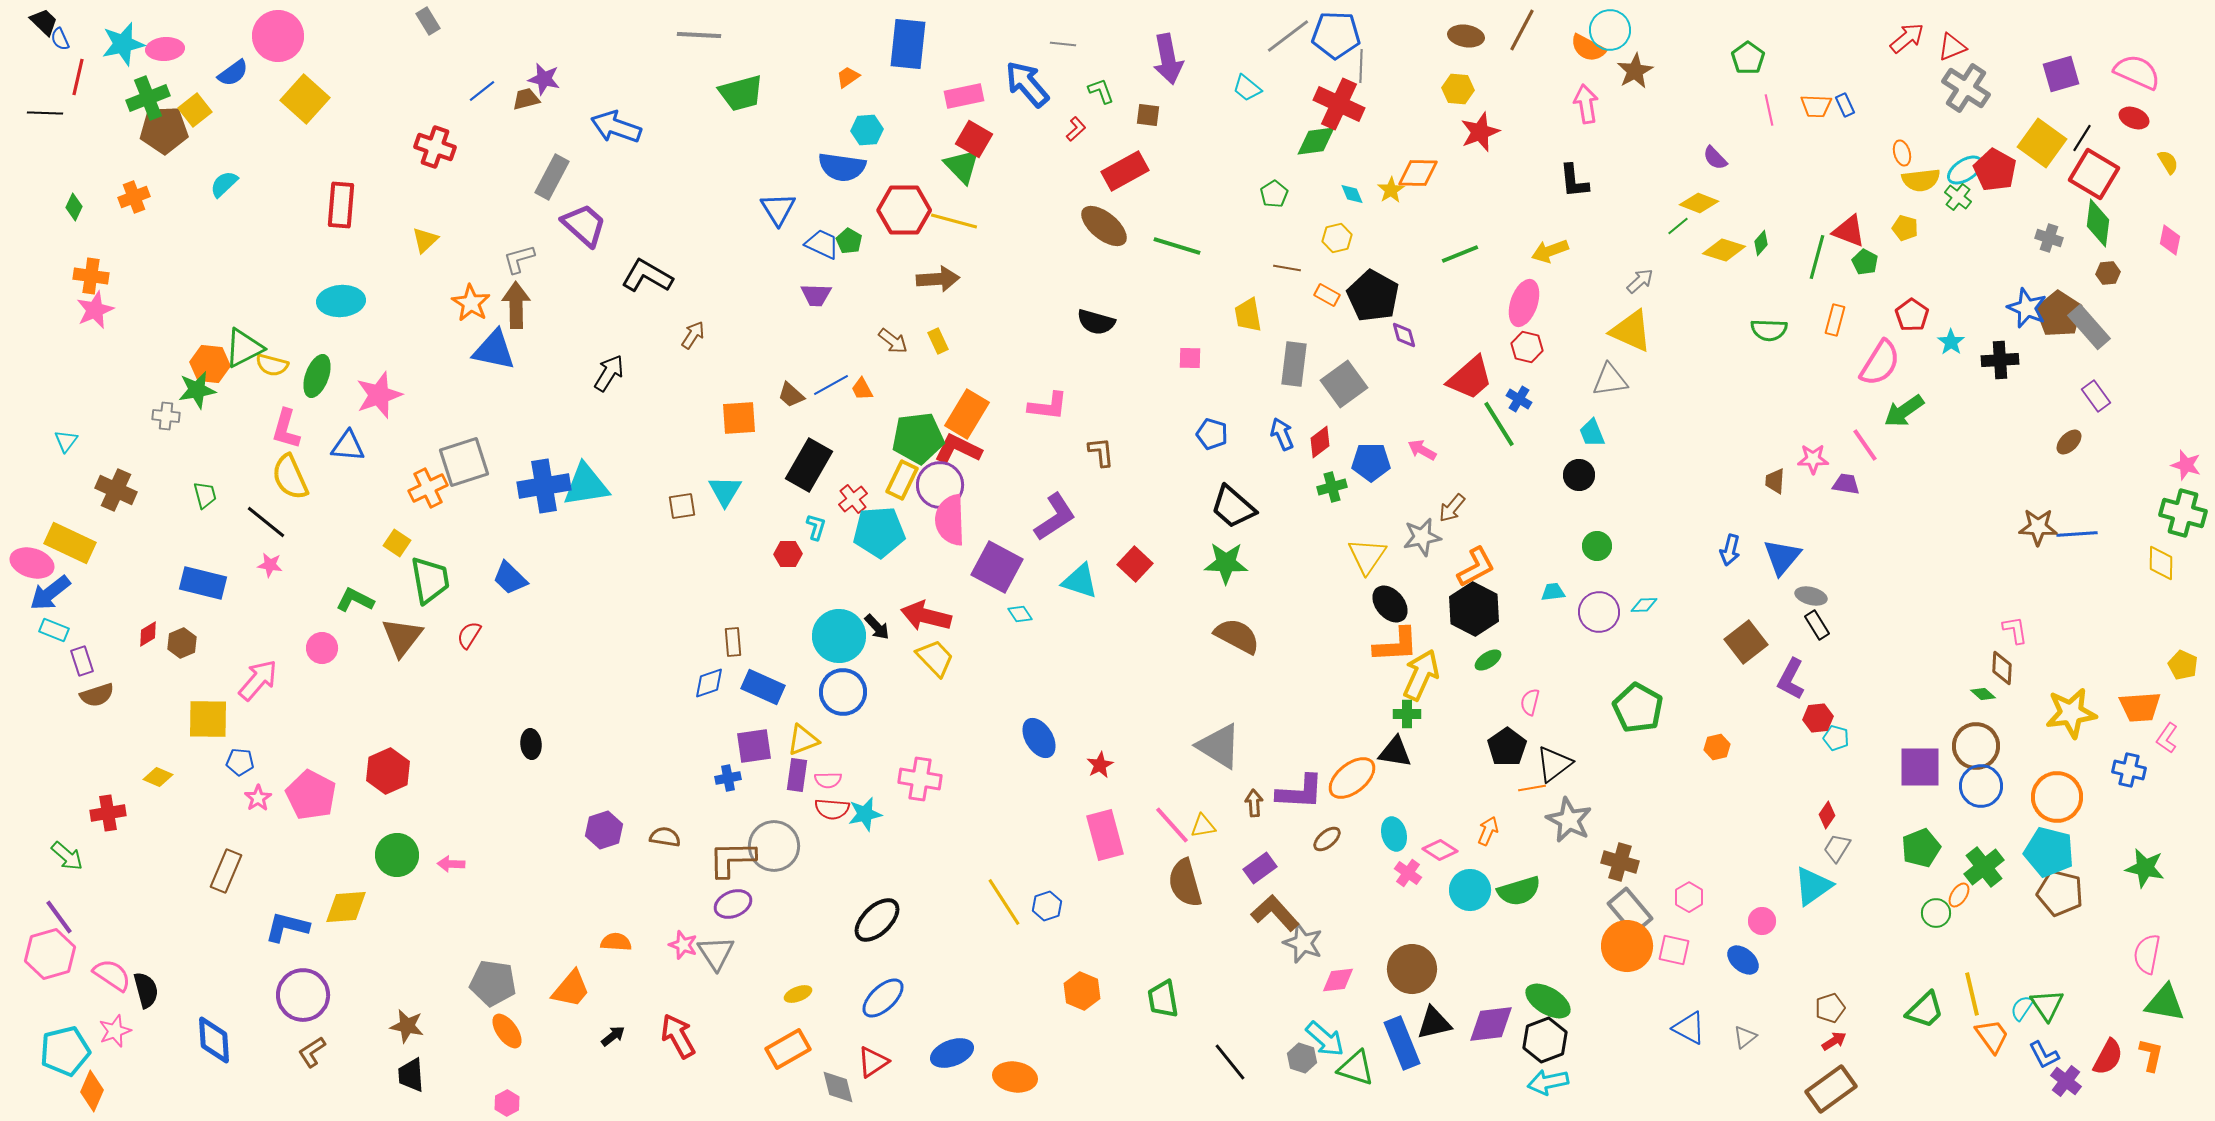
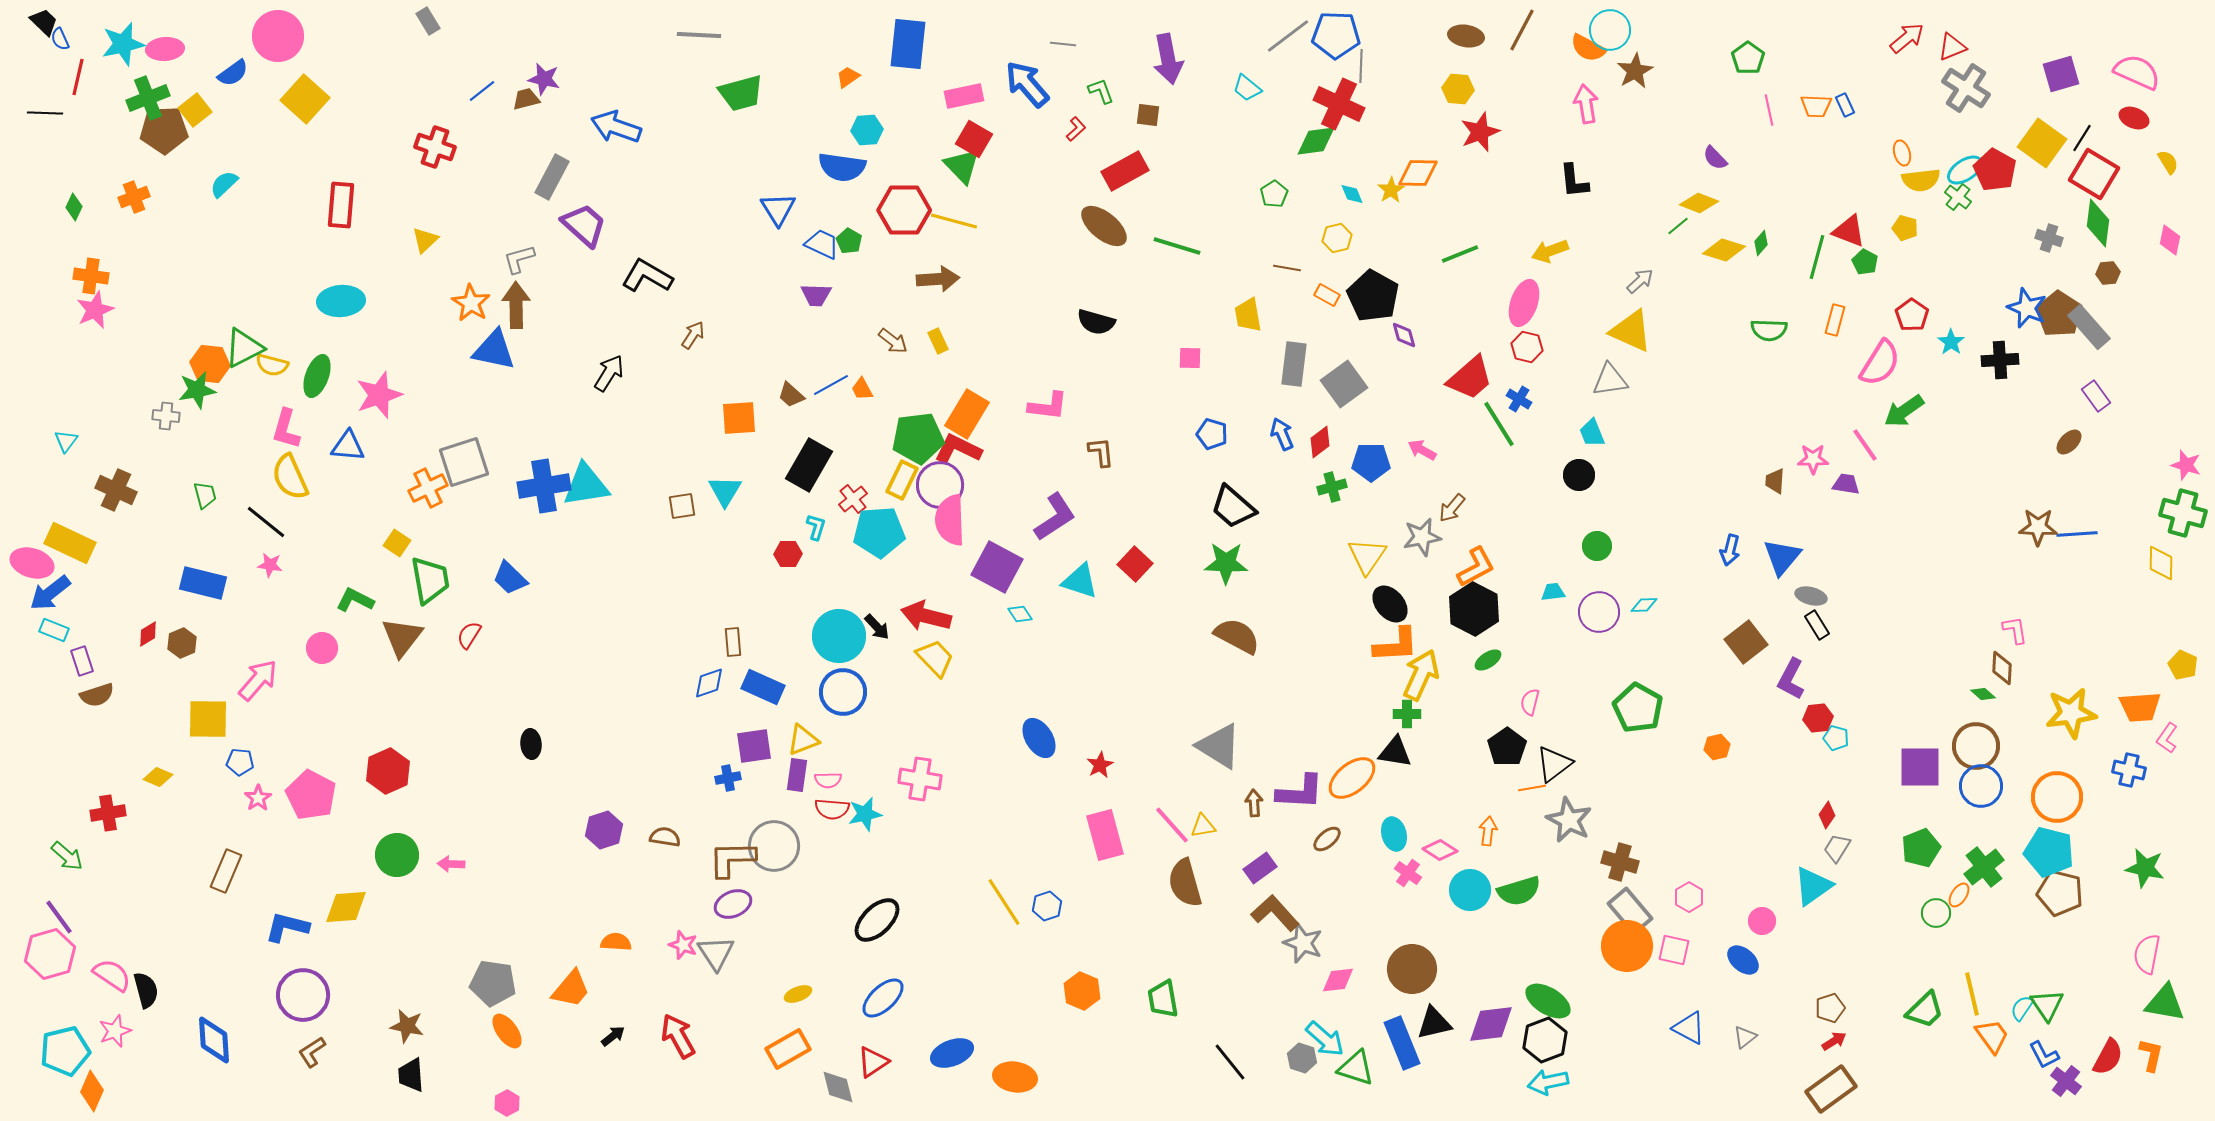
orange arrow at (1488, 831): rotated 16 degrees counterclockwise
